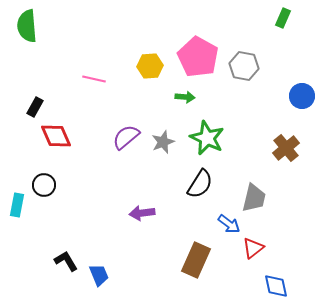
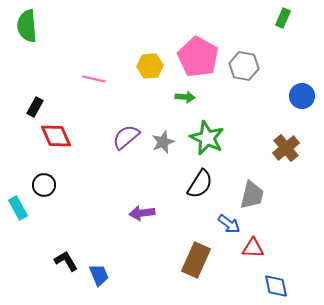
gray trapezoid: moved 2 px left, 3 px up
cyan rectangle: moved 1 px right, 3 px down; rotated 40 degrees counterclockwise
red triangle: rotated 40 degrees clockwise
